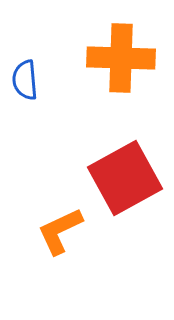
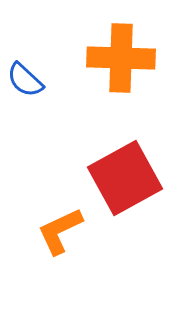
blue semicircle: rotated 42 degrees counterclockwise
